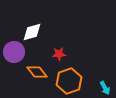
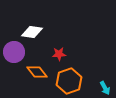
white diamond: rotated 25 degrees clockwise
